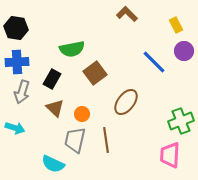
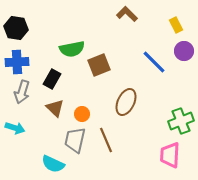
brown square: moved 4 px right, 8 px up; rotated 15 degrees clockwise
brown ellipse: rotated 12 degrees counterclockwise
brown line: rotated 15 degrees counterclockwise
